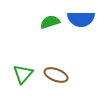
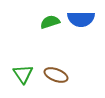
green triangle: rotated 15 degrees counterclockwise
